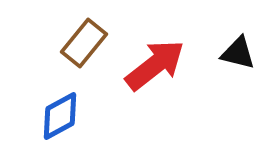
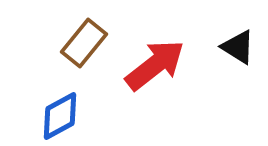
black triangle: moved 6 px up; rotated 18 degrees clockwise
